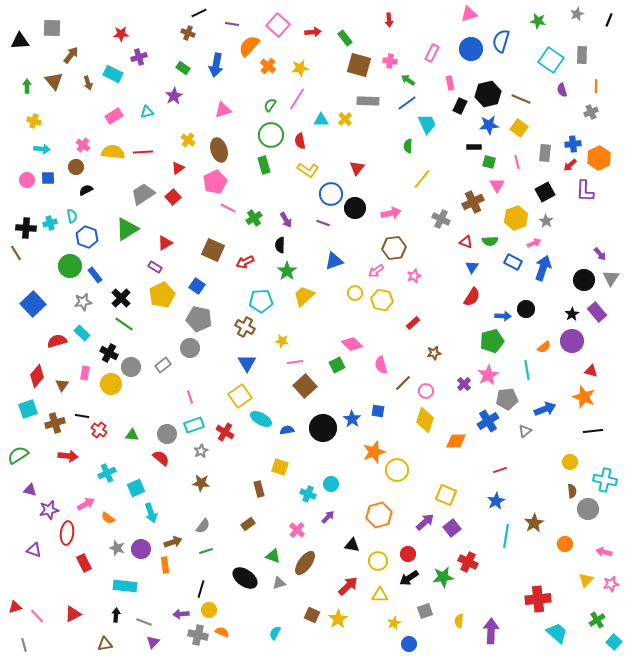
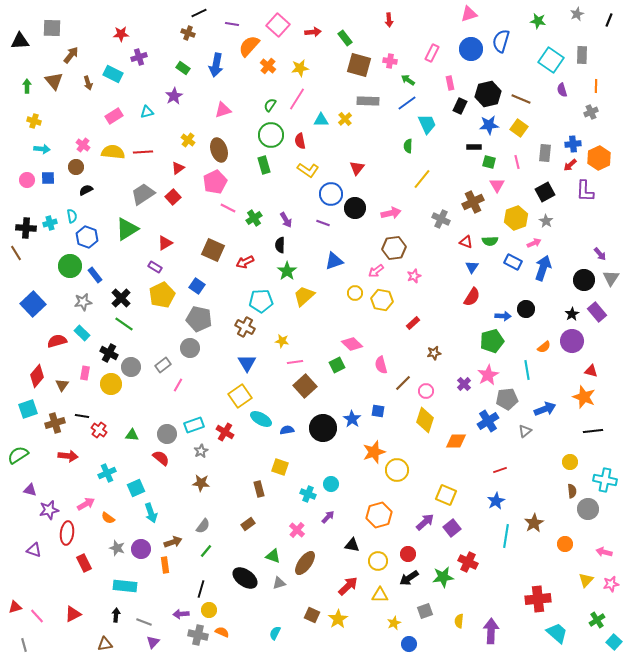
pink line at (190, 397): moved 12 px left, 12 px up; rotated 48 degrees clockwise
green line at (206, 551): rotated 32 degrees counterclockwise
